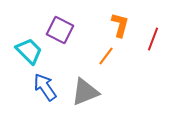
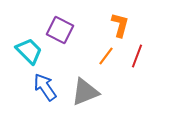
red line: moved 16 px left, 17 px down
